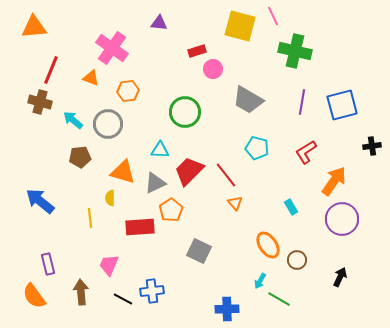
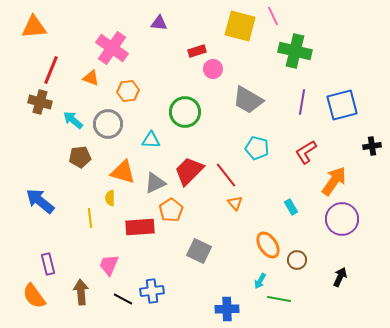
cyan triangle at (160, 150): moved 9 px left, 10 px up
green line at (279, 299): rotated 20 degrees counterclockwise
